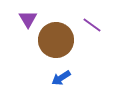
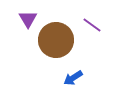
blue arrow: moved 12 px right
